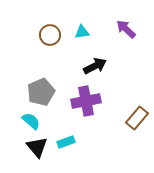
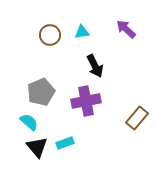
black arrow: rotated 90 degrees clockwise
cyan semicircle: moved 2 px left, 1 px down
cyan rectangle: moved 1 px left, 1 px down
